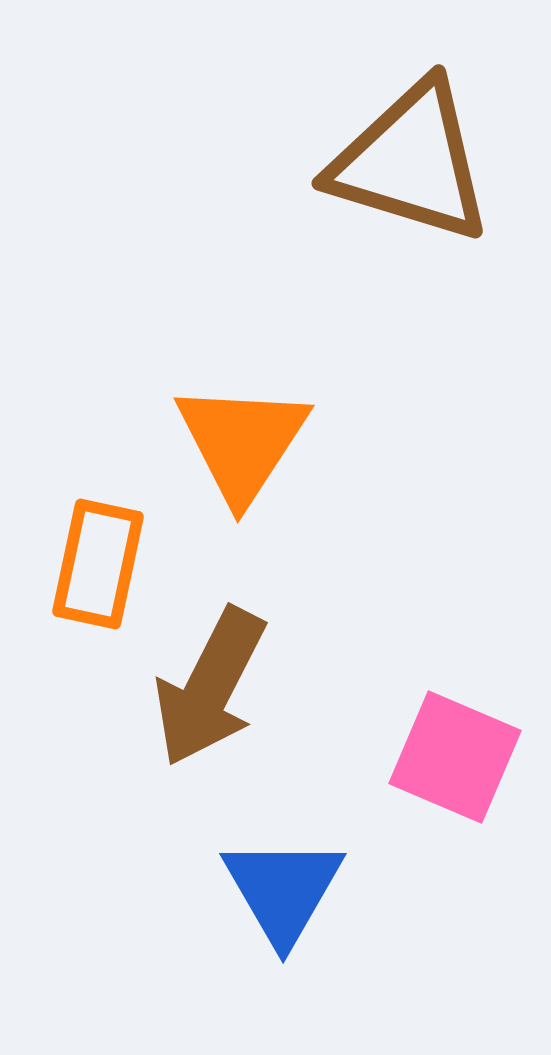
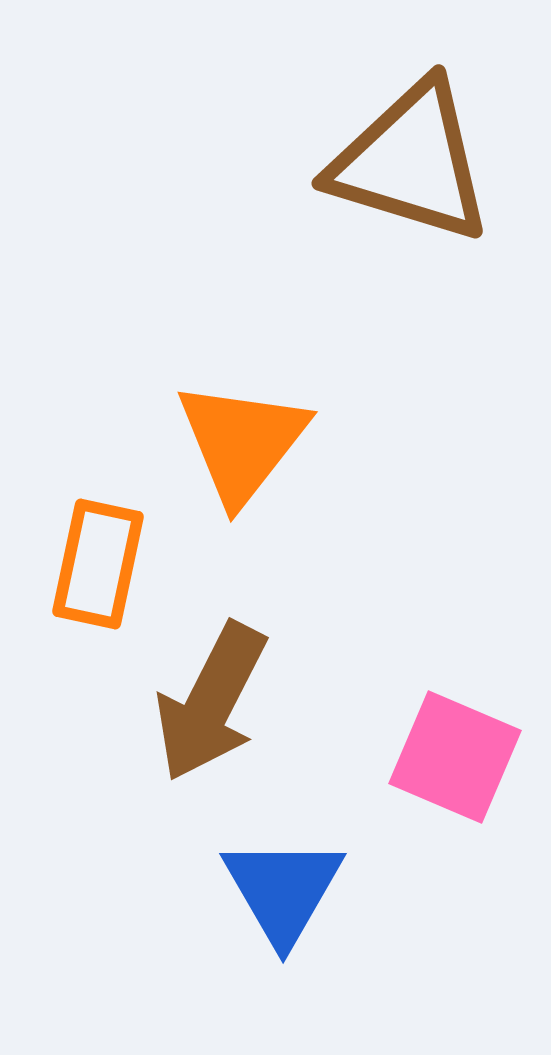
orange triangle: rotated 5 degrees clockwise
brown arrow: moved 1 px right, 15 px down
